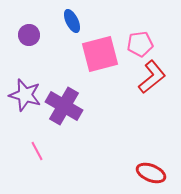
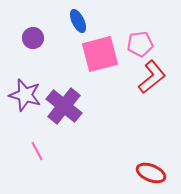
blue ellipse: moved 6 px right
purple circle: moved 4 px right, 3 px down
purple cross: rotated 9 degrees clockwise
